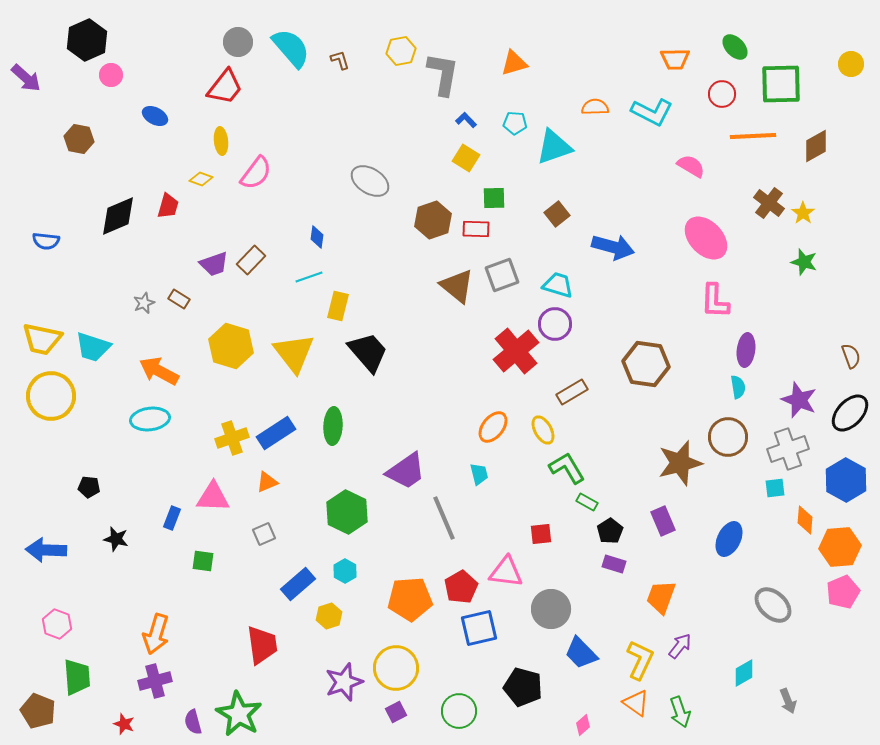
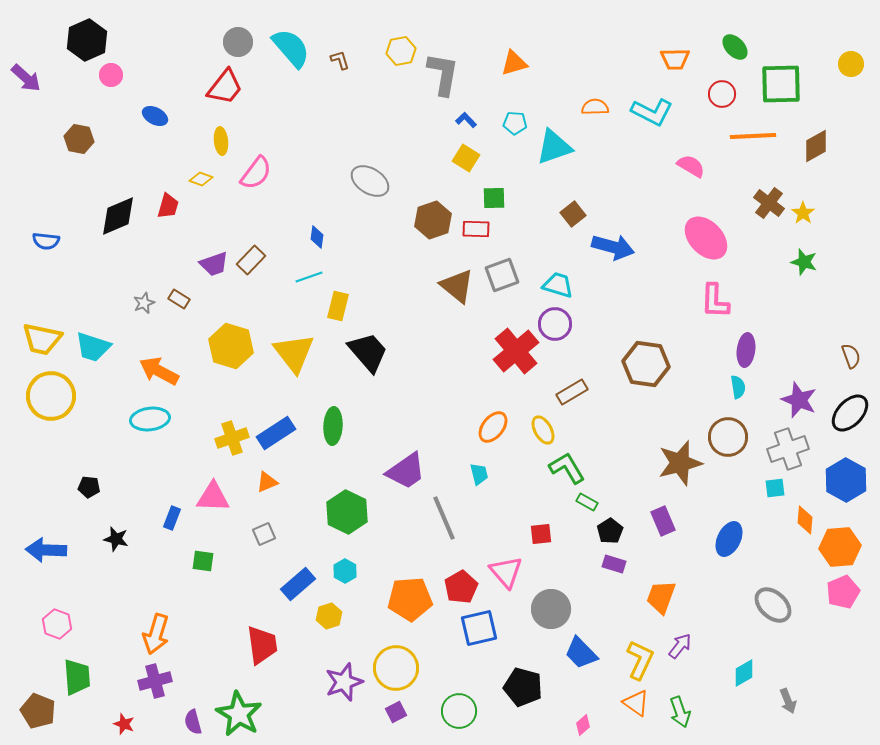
brown square at (557, 214): moved 16 px right
pink triangle at (506, 572): rotated 42 degrees clockwise
